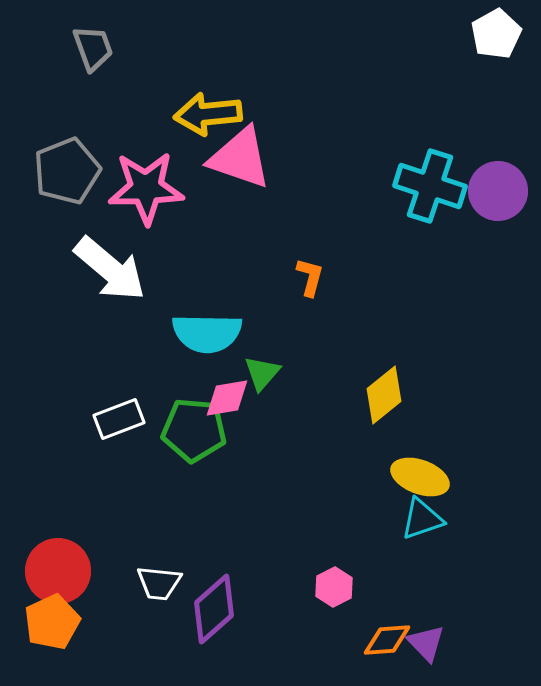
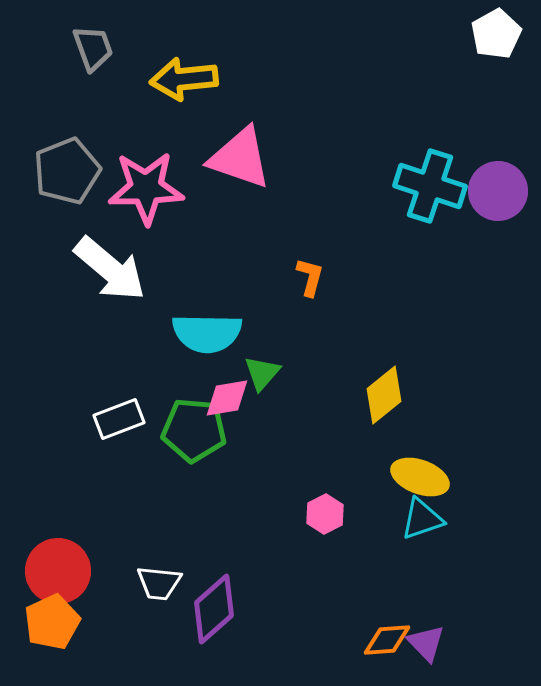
yellow arrow: moved 24 px left, 35 px up
pink hexagon: moved 9 px left, 73 px up
